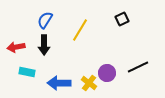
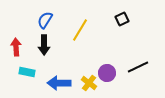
red arrow: rotated 96 degrees clockwise
